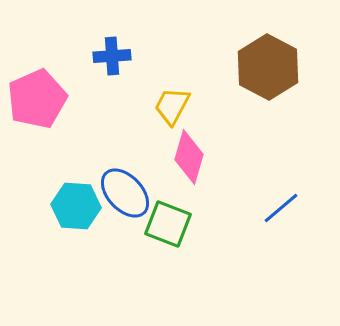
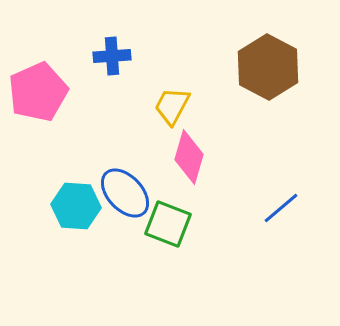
pink pentagon: moved 1 px right, 7 px up
